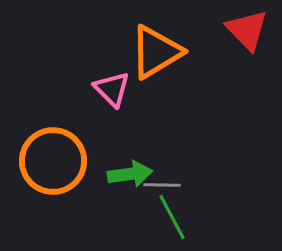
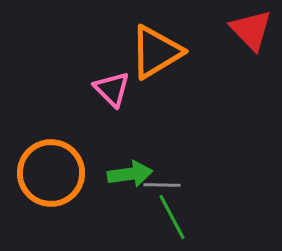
red triangle: moved 4 px right
orange circle: moved 2 px left, 12 px down
